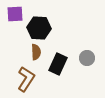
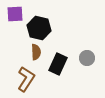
black hexagon: rotated 10 degrees clockwise
